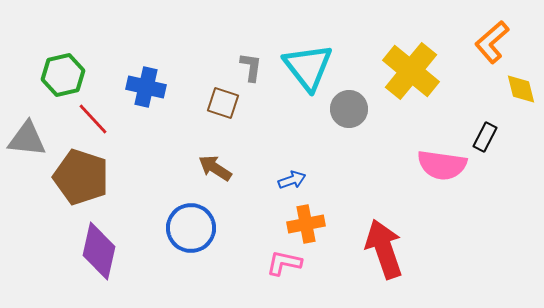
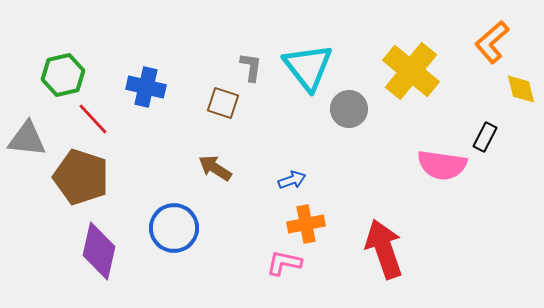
blue circle: moved 17 px left
